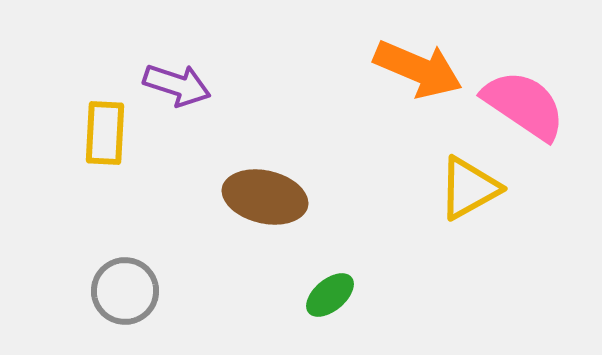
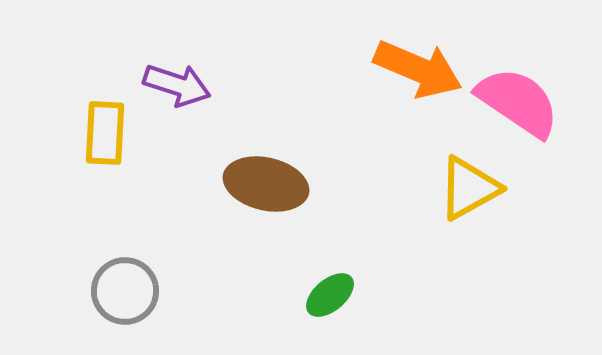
pink semicircle: moved 6 px left, 3 px up
brown ellipse: moved 1 px right, 13 px up
